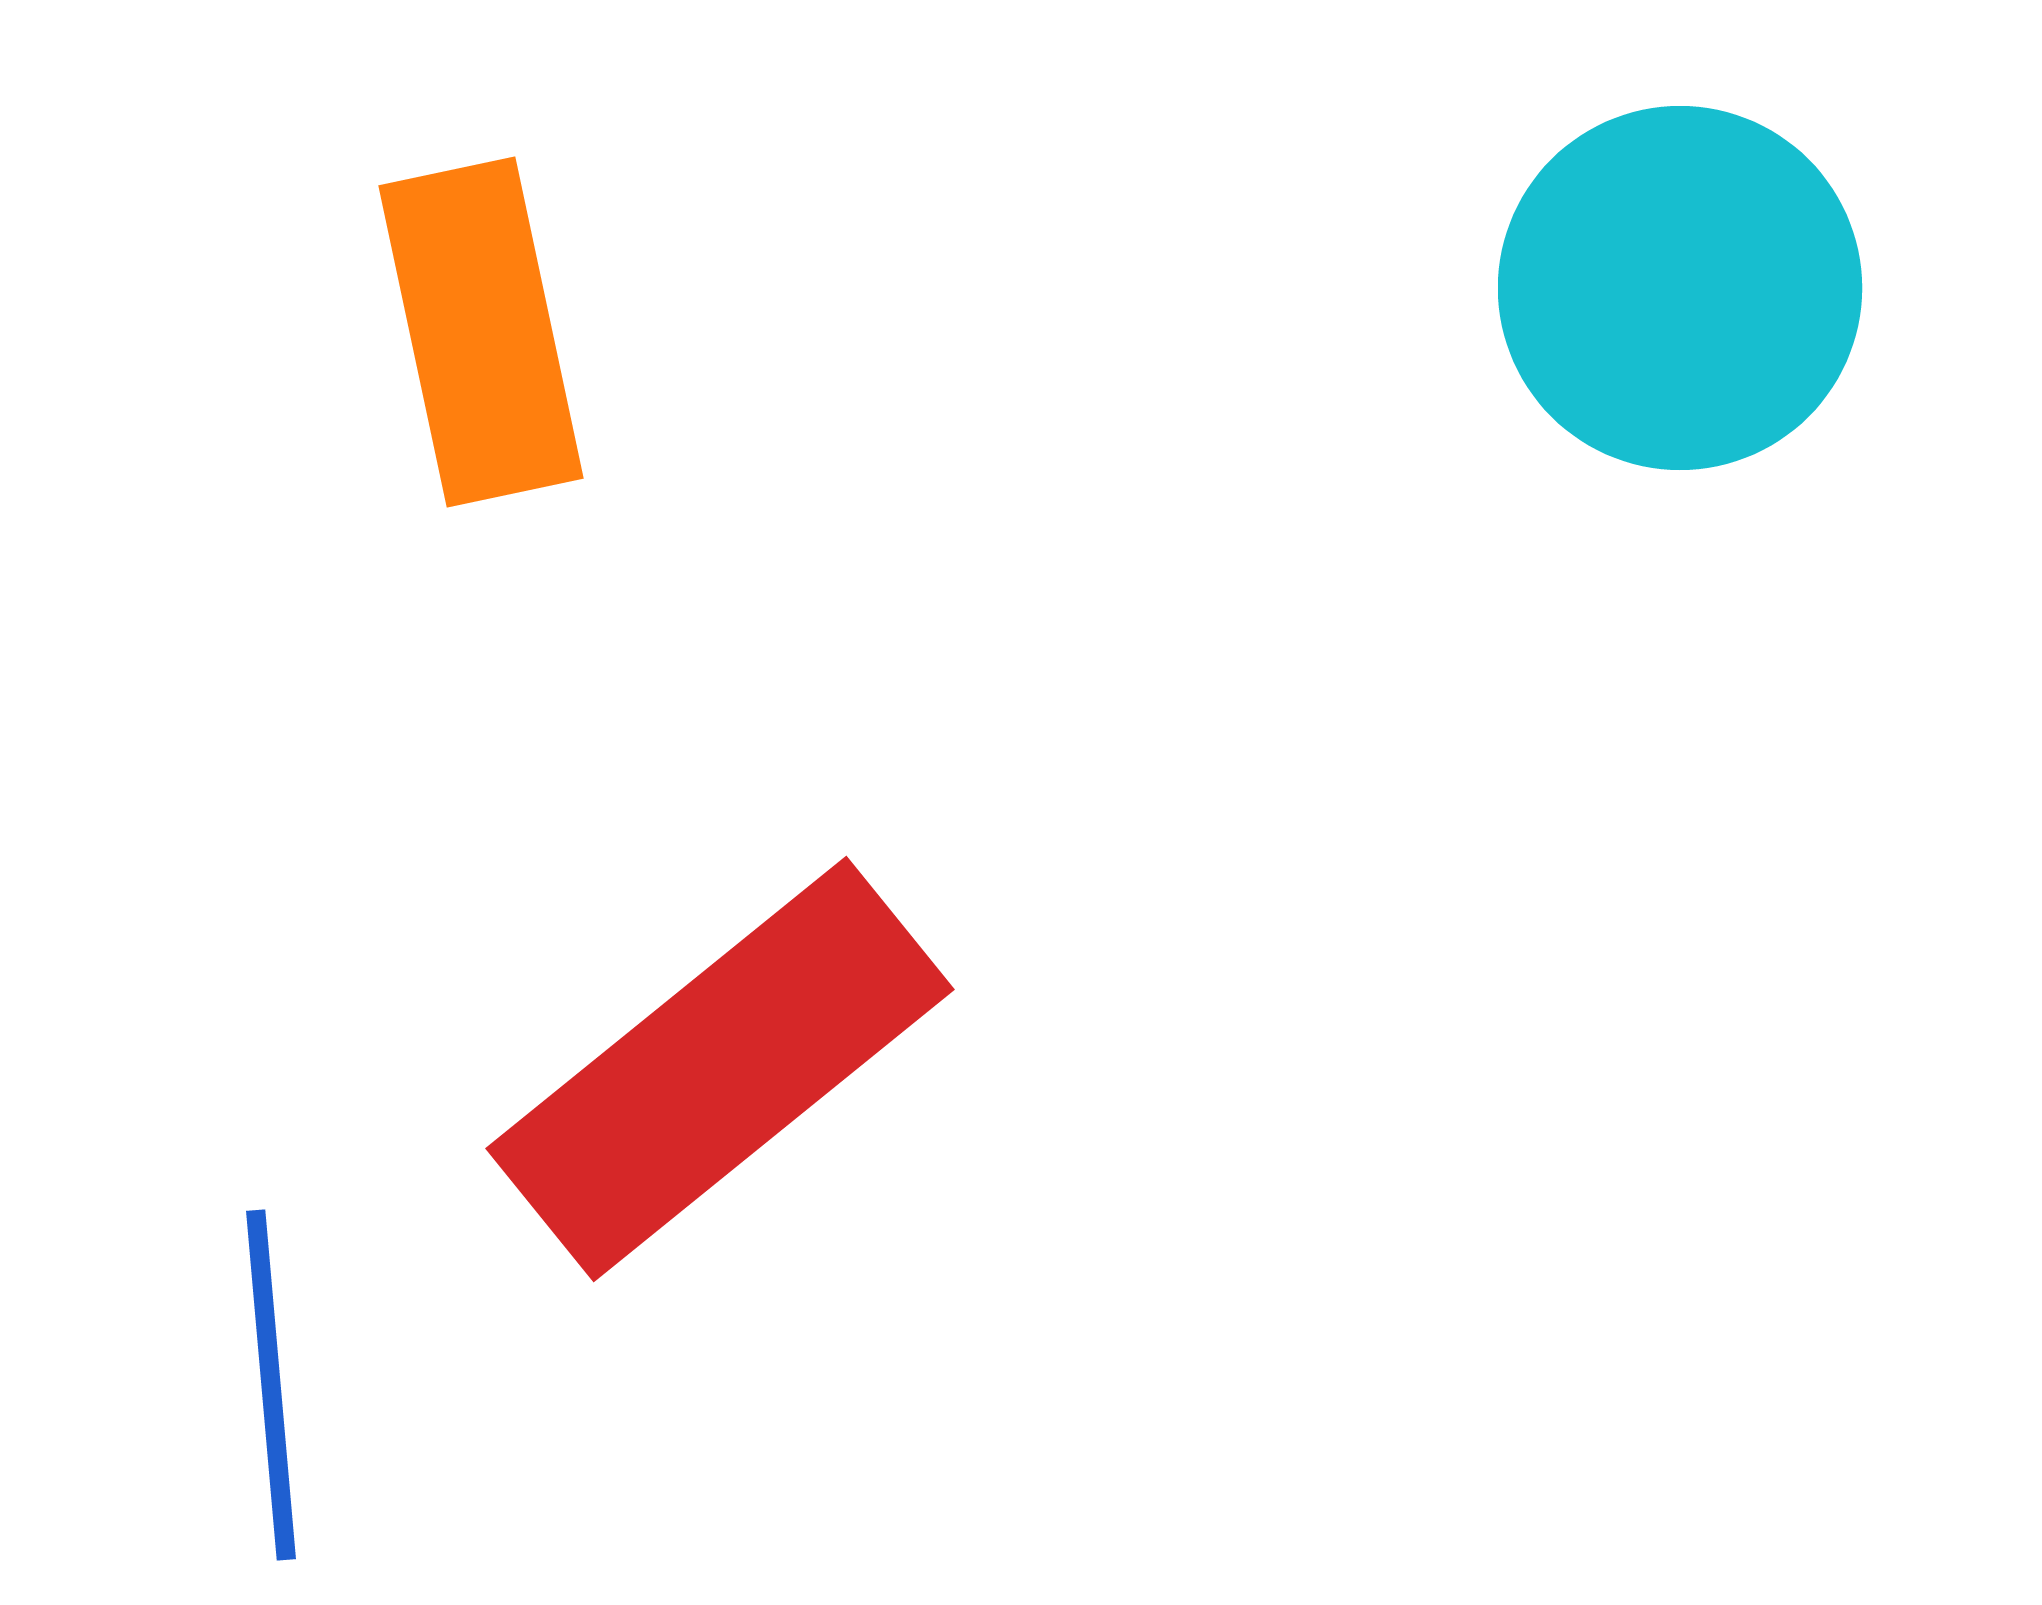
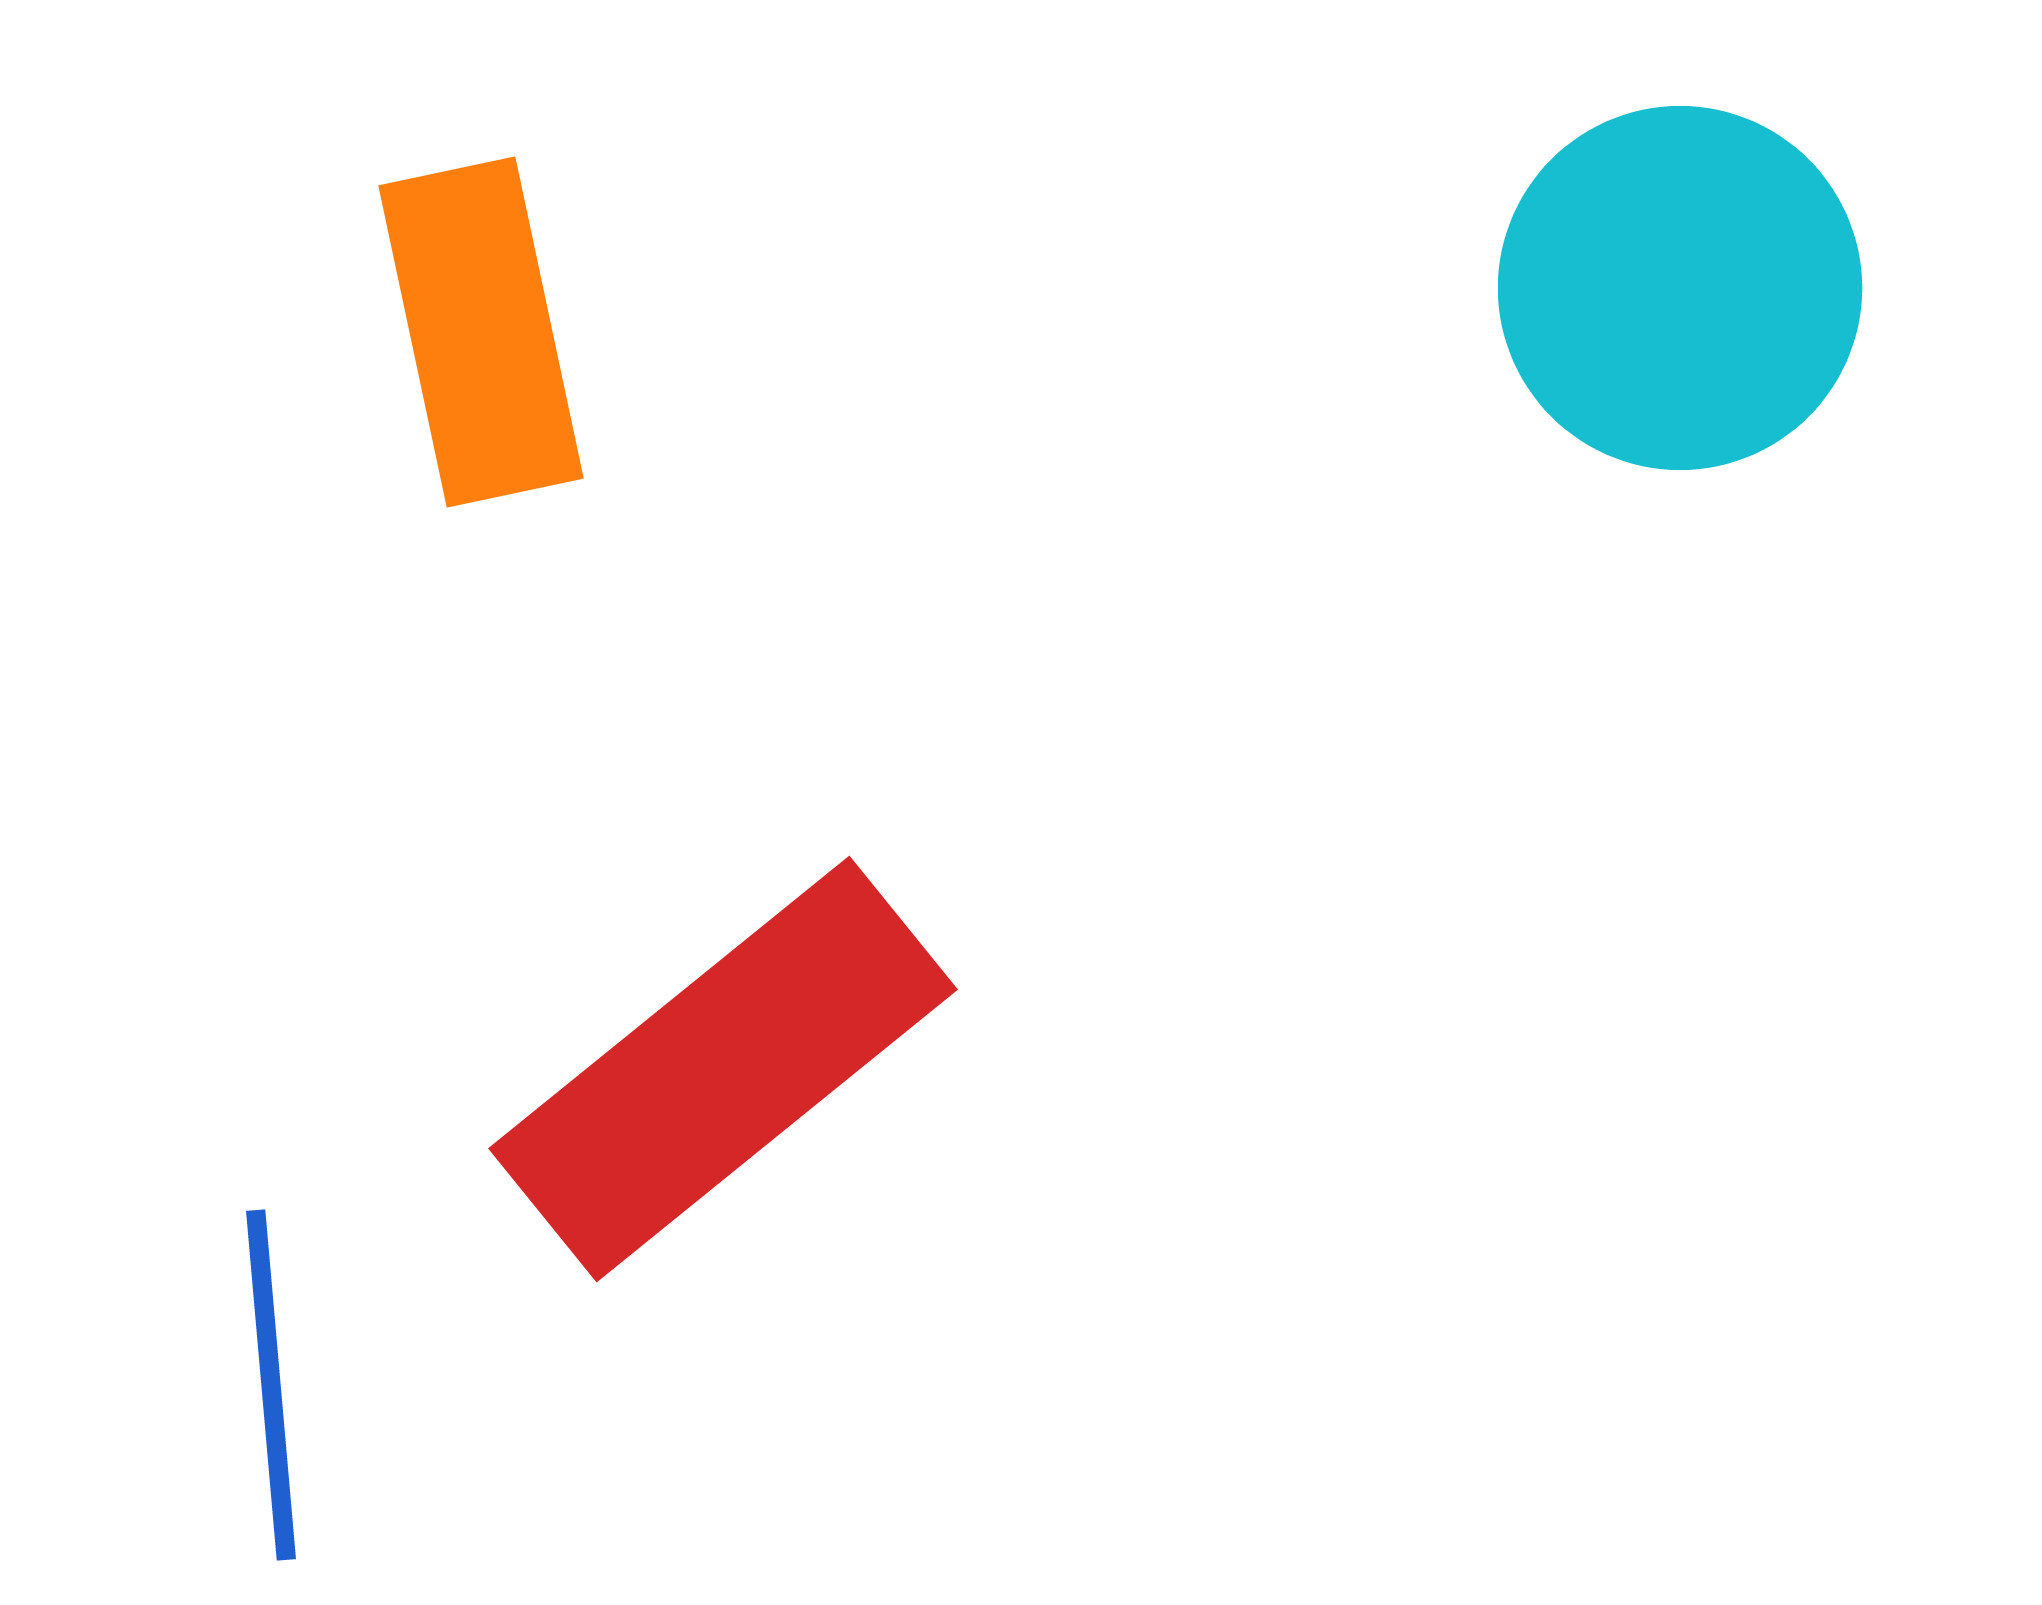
red rectangle: moved 3 px right
